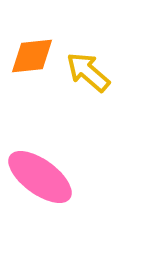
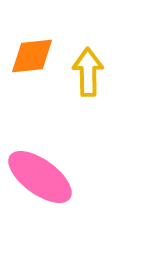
yellow arrow: rotated 48 degrees clockwise
